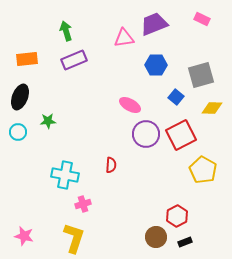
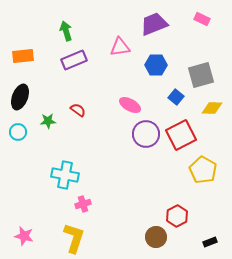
pink triangle: moved 4 px left, 9 px down
orange rectangle: moved 4 px left, 3 px up
red semicircle: moved 33 px left, 55 px up; rotated 56 degrees counterclockwise
black rectangle: moved 25 px right
